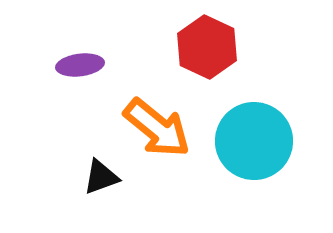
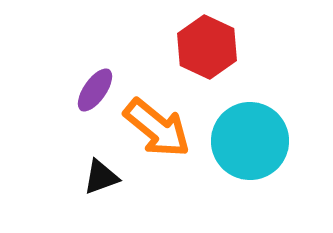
purple ellipse: moved 15 px right, 25 px down; rotated 48 degrees counterclockwise
cyan circle: moved 4 px left
